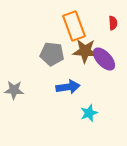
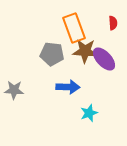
orange rectangle: moved 2 px down
blue arrow: rotated 10 degrees clockwise
